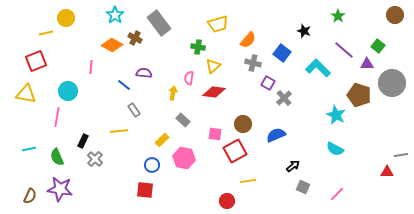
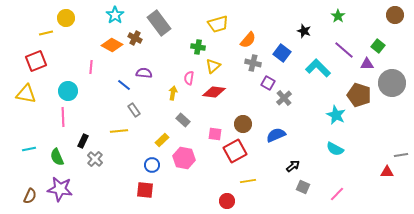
pink line at (57, 117): moved 6 px right; rotated 12 degrees counterclockwise
